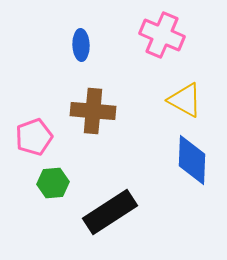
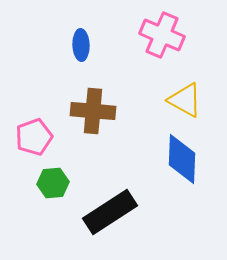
blue diamond: moved 10 px left, 1 px up
